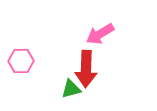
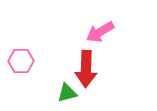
pink arrow: moved 2 px up
green triangle: moved 4 px left, 4 px down
